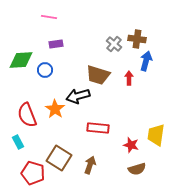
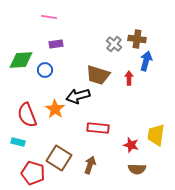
cyan rectangle: rotated 48 degrees counterclockwise
brown semicircle: rotated 18 degrees clockwise
